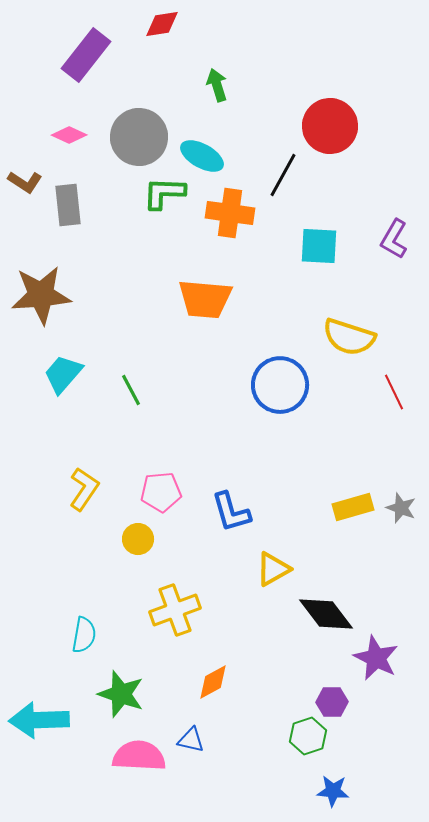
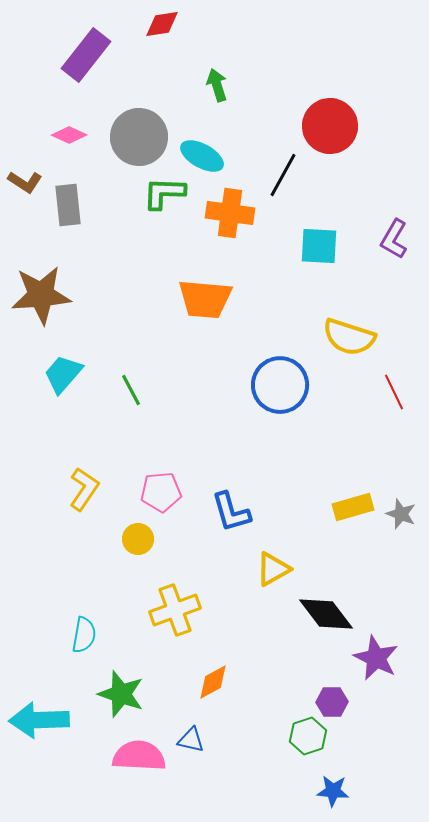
gray star: moved 6 px down
